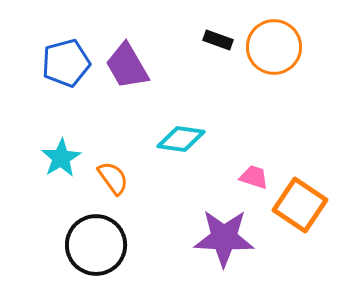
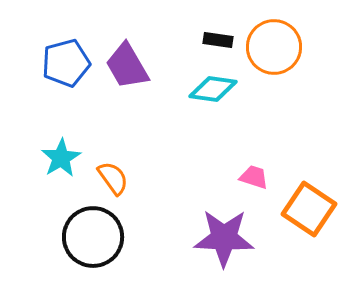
black rectangle: rotated 12 degrees counterclockwise
cyan diamond: moved 32 px right, 50 px up
orange square: moved 9 px right, 4 px down
black circle: moved 3 px left, 8 px up
